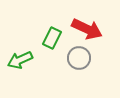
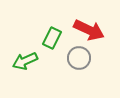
red arrow: moved 2 px right, 1 px down
green arrow: moved 5 px right, 1 px down
